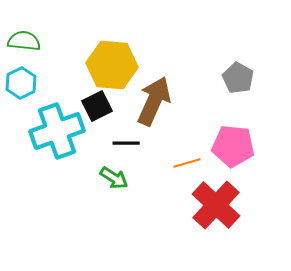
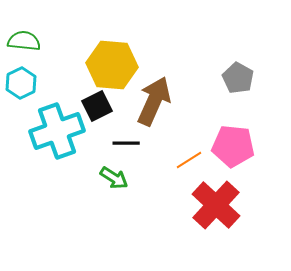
orange line: moved 2 px right, 3 px up; rotated 16 degrees counterclockwise
